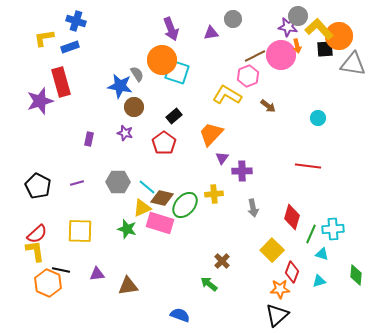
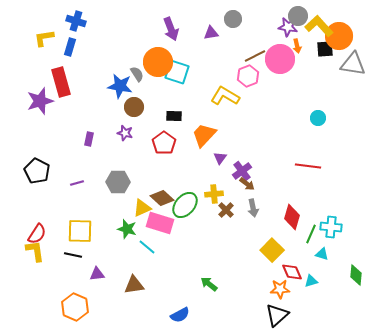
yellow L-shape at (319, 29): moved 3 px up
blue rectangle at (70, 47): rotated 54 degrees counterclockwise
pink circle at (281, 55): moved 1 px left, 4 px down
orange circle at (162, 60): moved 4 px left, 2 px down
yellow L-shape at (227, 95): moved 2 px left, 1 px down
brown arrow at (268, 106): moved 21 px left, 78 px down
black rectangle at (174, 116): rotated 42 degrees clockwise
orange trapezoid at (211, 134): moved 7 px left, 1 px down
purple triangle at (222, 158): moved 2 px left
purple cross at (242, 171): rotated 36 degrees counterclockwise
black pentagon at (38, 186): moved 1 px left, 15 px up
cyan line at (147, 187): moved 60 px down
brown diamond at (162, 198): rotated 30 degrees clockwise
cyan cross at (333, 229): moved 2 px left, 2 px up; rotated 10 degrees clockwise
red semicircle at (37, 234): rotated 15 degrees counterclockwise
brown cross at (222, 261): moved 4 px right, 51 px up
black line at (61, 270): moved 12 px right, 15 px up
red diamond at (292, 272): rotated 45 degrees counterclockwise
cyan triangle at (319, 281): moved 8 px left
orange hexagon at (48, 283): moved 27 px right, 24 px down
brown triangle at (128, 286): moved 6 px right, 1 px up
blue semicircle at (180, 315): rotated 132 degrees clockwise
